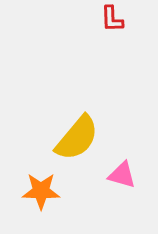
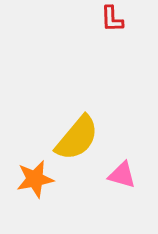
orange star: moved 6 px left, 12 px up; rotated 12 degrees counterclockwise
